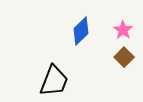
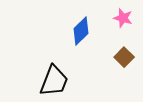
pink star: moved 12 px up; rotated 18 degrees counterclockwise
